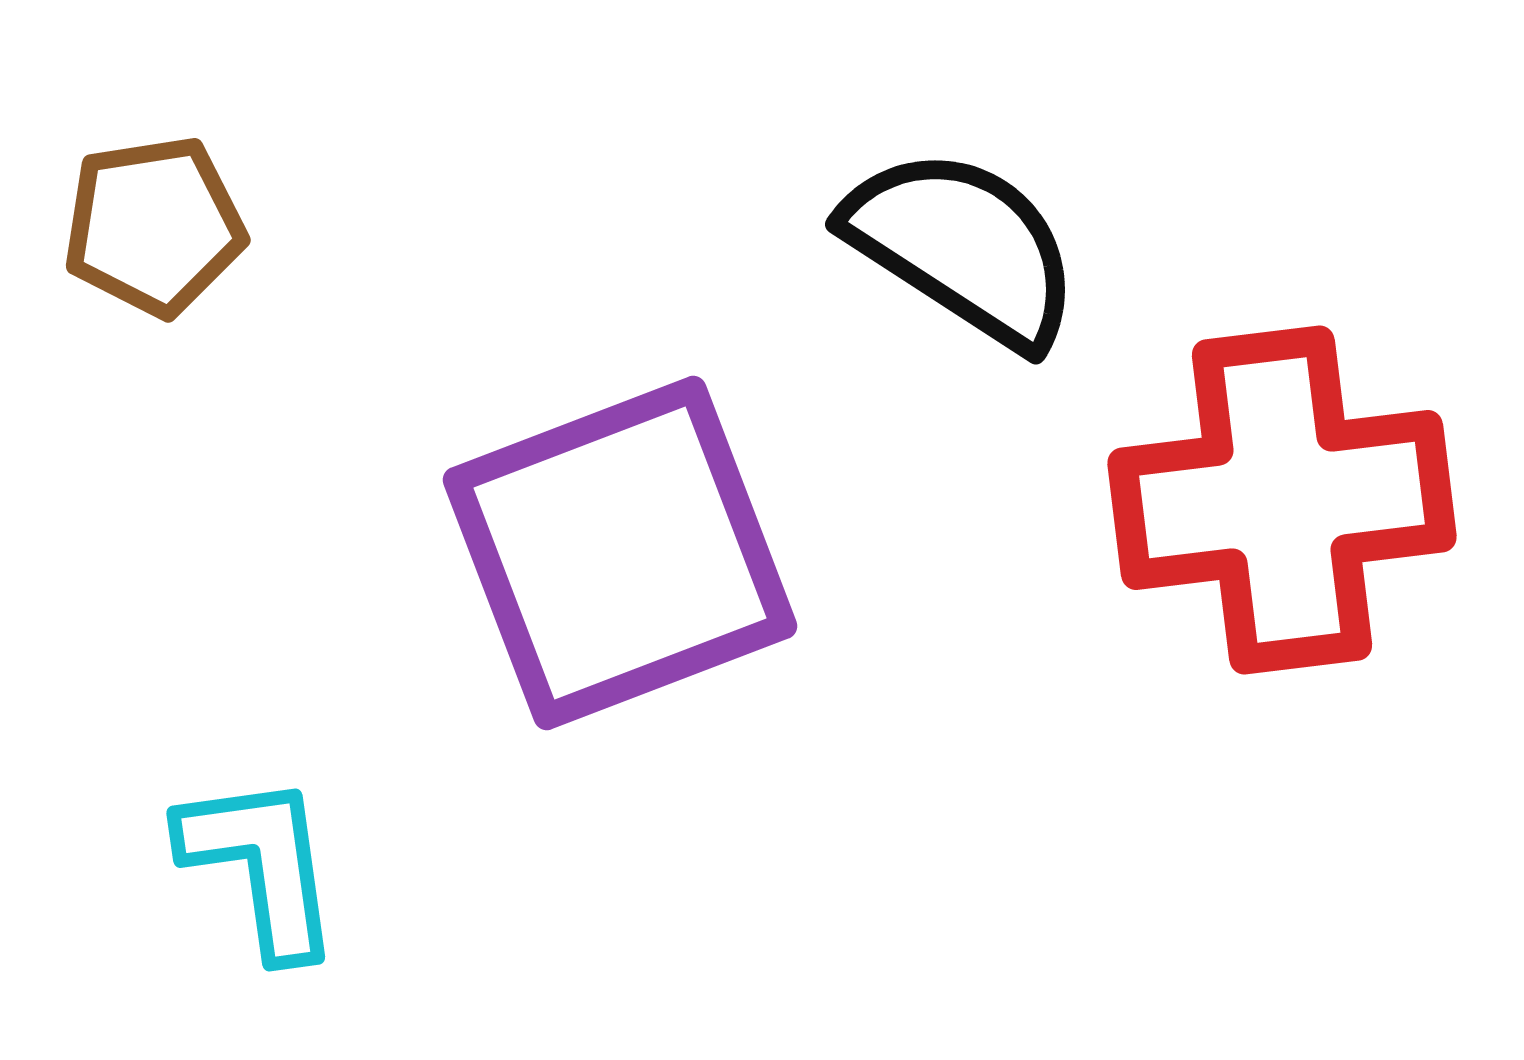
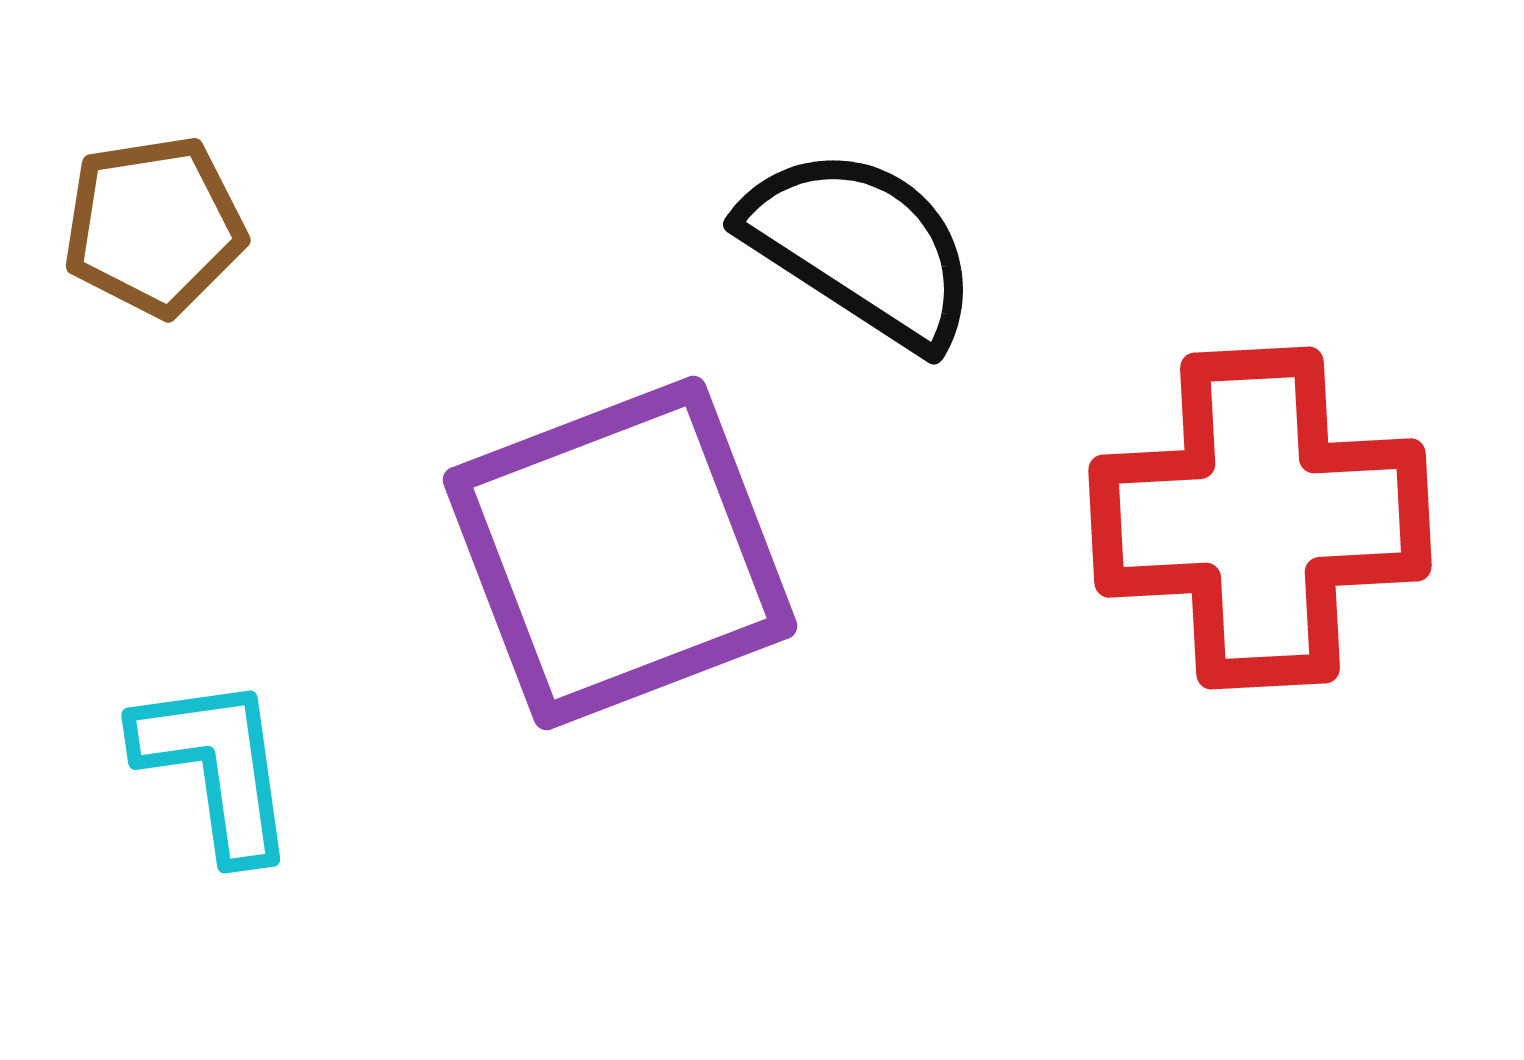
black semicircle: moved 102 px left
red cross: moved 22 px left, 18 px down; rotated 4 degrees clockwise
cyan L-shape: moved 45 px left, 98 px up
